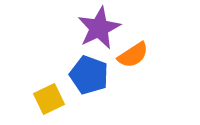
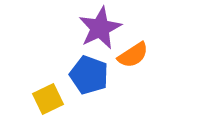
purple star: moved 1 px right
yellow square: moved 1 px left
